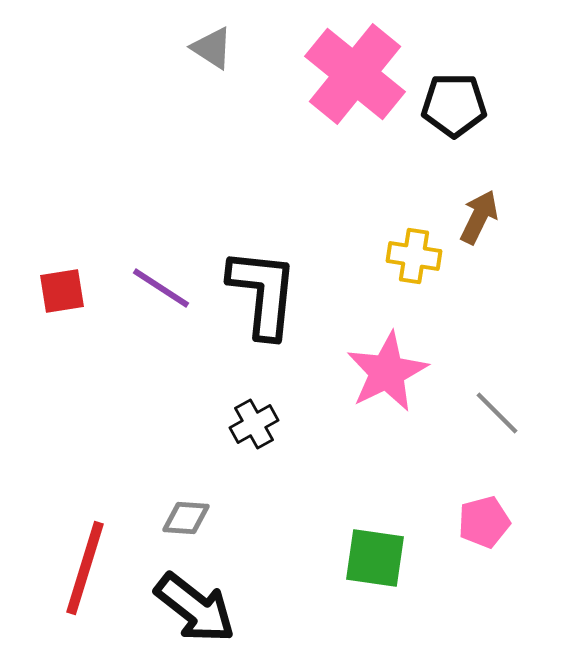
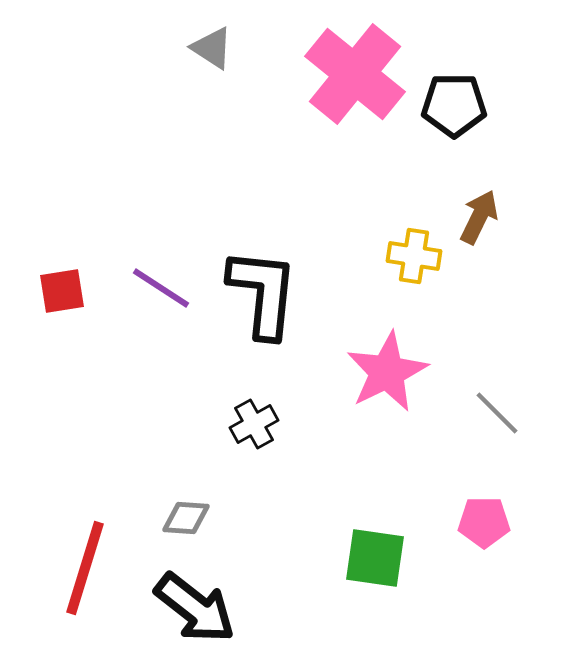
pink pentagon: rotated 15 degrees clockwise
